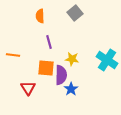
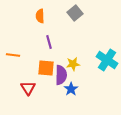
yellow star: moved 1 px right, 5 px down; rotated 16 degrees counterclockwise
